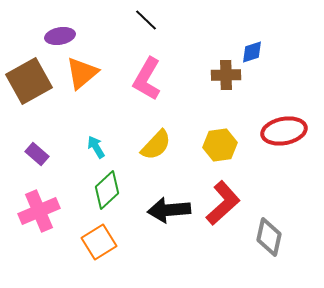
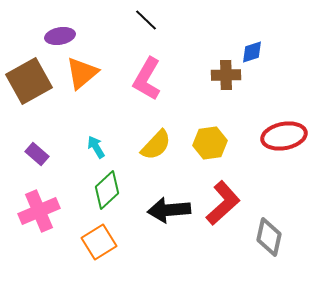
red ellipse: moved 5 px down
yellow hexagon: moved 10 px left, 2 px up
